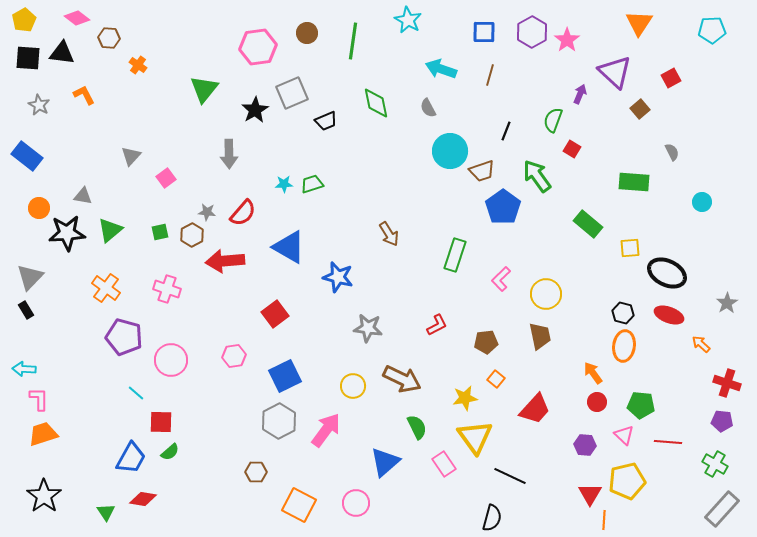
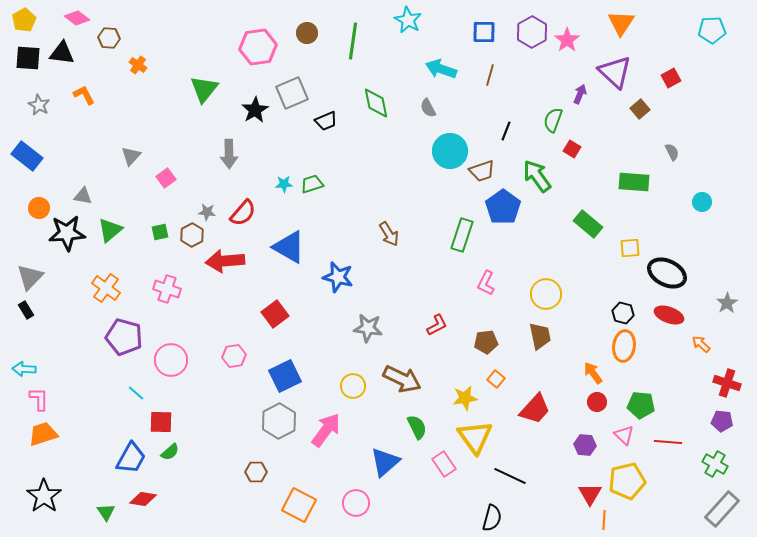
orange triangle at (639, 23): moved 18 px left
green rectangle at (455, 255): moved 7 px right, 20 px up
pink L-shape at (501, 279): moved 15 px left, 4 px down; rotated 20 degrees counterclockwise
